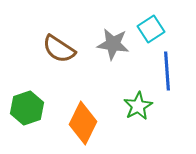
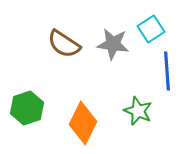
brown semicircle: moved 5 px right, 5 px up
green star: moved 5 px down; rotated 20 degrees counterclockwise
